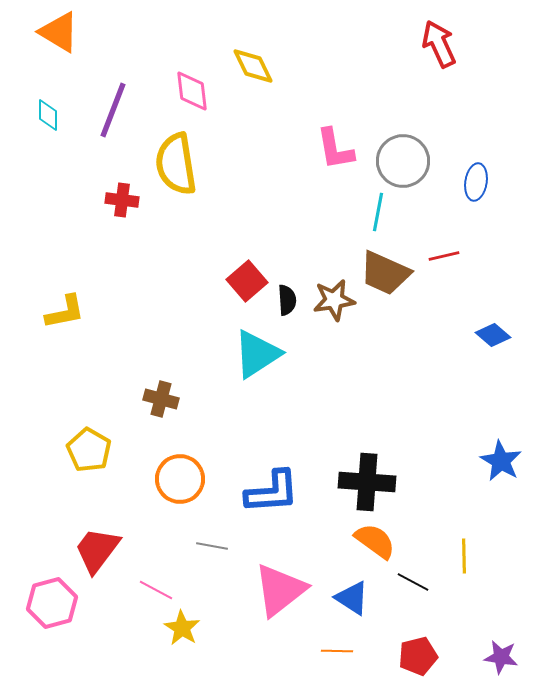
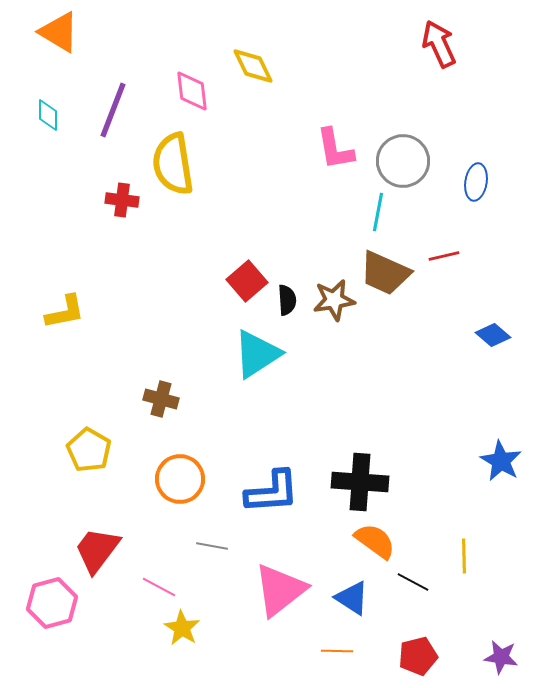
yellow semicircle: moved 3 px left
black cross: moved 7 px left
pink line: moved 3 px right, 3 px up
